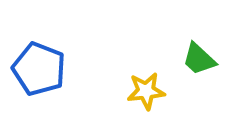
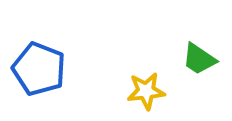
green trapezoid: rotated 9 degrees counterclockwise
